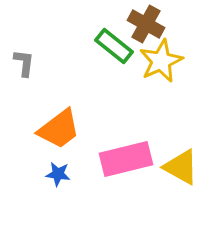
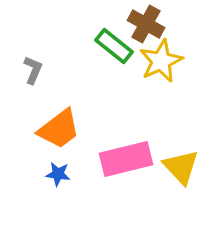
gray L-shape: moved 9 px right, 7 px down; rotated 16 degrees clockwise
yellow triangle: rotated 18 degrees clockwise
